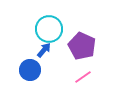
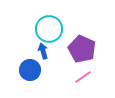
purple pentagon: moved 3 px down
blue arrow: moved 1 px left, 1 px down; rotated 56 degrees counterclockwise
